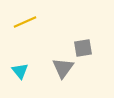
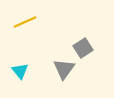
gray square: rotated 24 degrees counterclockwise
gray triangle: moved 1 px right, 1 px down
